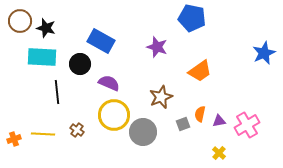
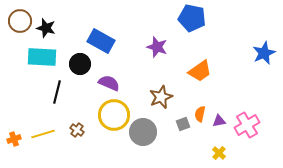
black line: rotated 20 degrees clockwise
yellow line: rotated 20 degrees counterclockwise
